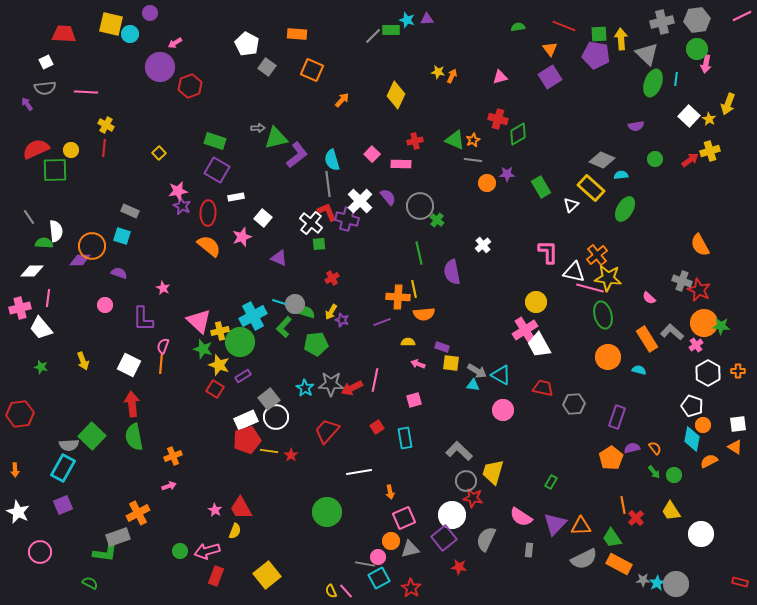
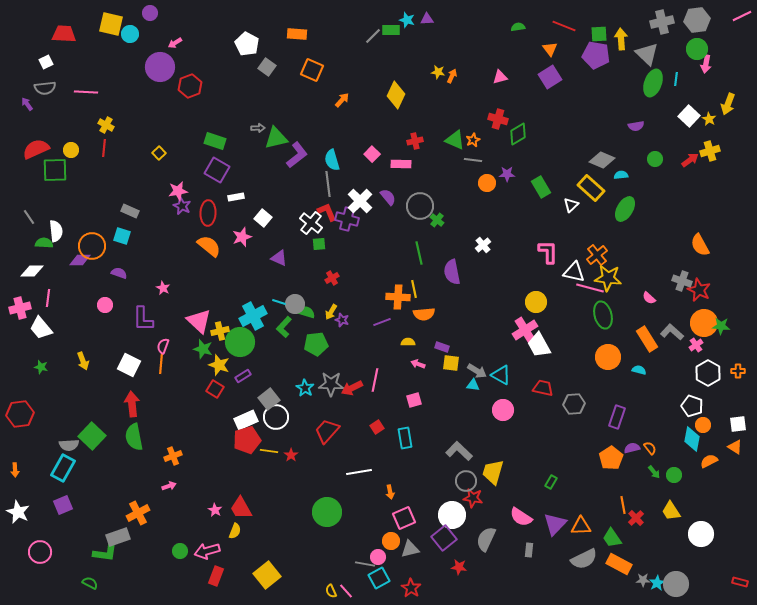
orange semicircle at (655, 448): moved 5 px left
